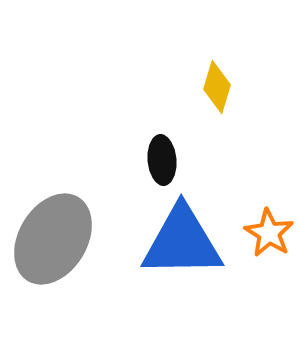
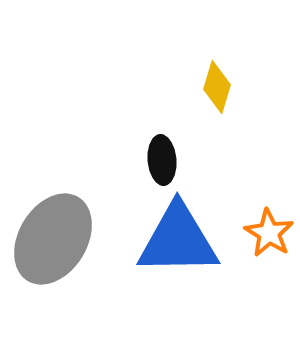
blue triangle: moved 4 px left, 2 px up
